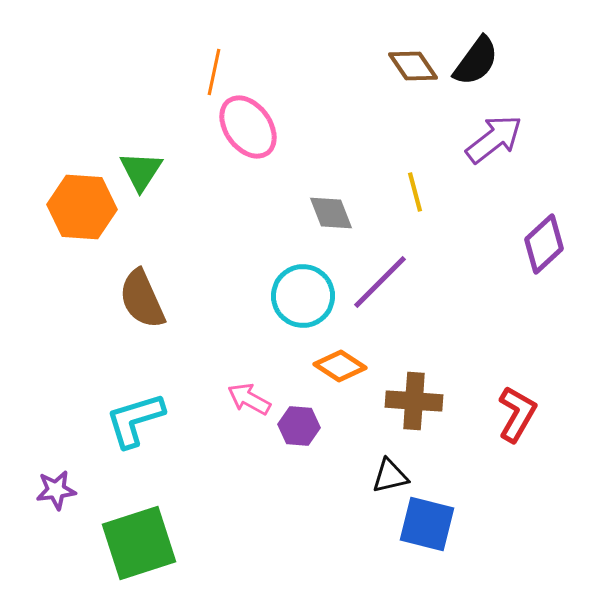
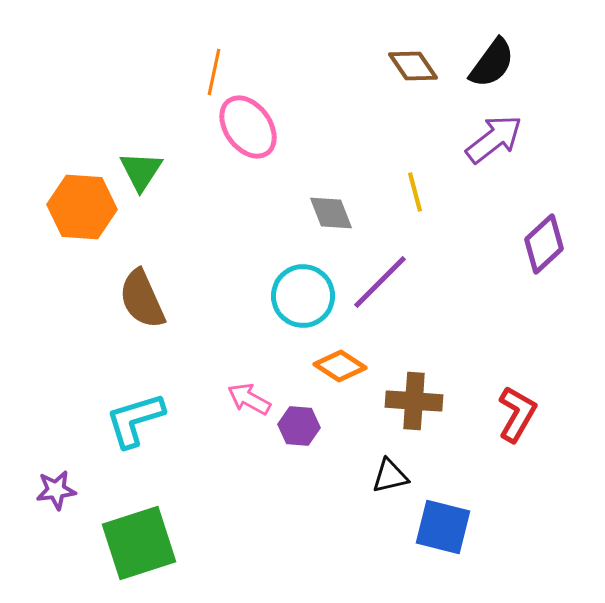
black semicircle: moved 16 px right, 2 px down
blue square: moved 16 px right, 3 px down
